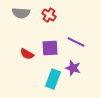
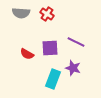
red cross: moved 2 px left, 1 px up
